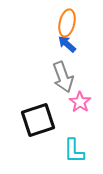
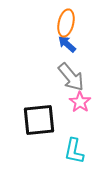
orange ellipse: moved 1 px left
gray arrow: moved 8 px right; rotated 20 degrees counterclockwise
black square: moved 1 px right; rotated 12 degrees clockwise
cyan L-shape: rotated 12 degrees clockwise
